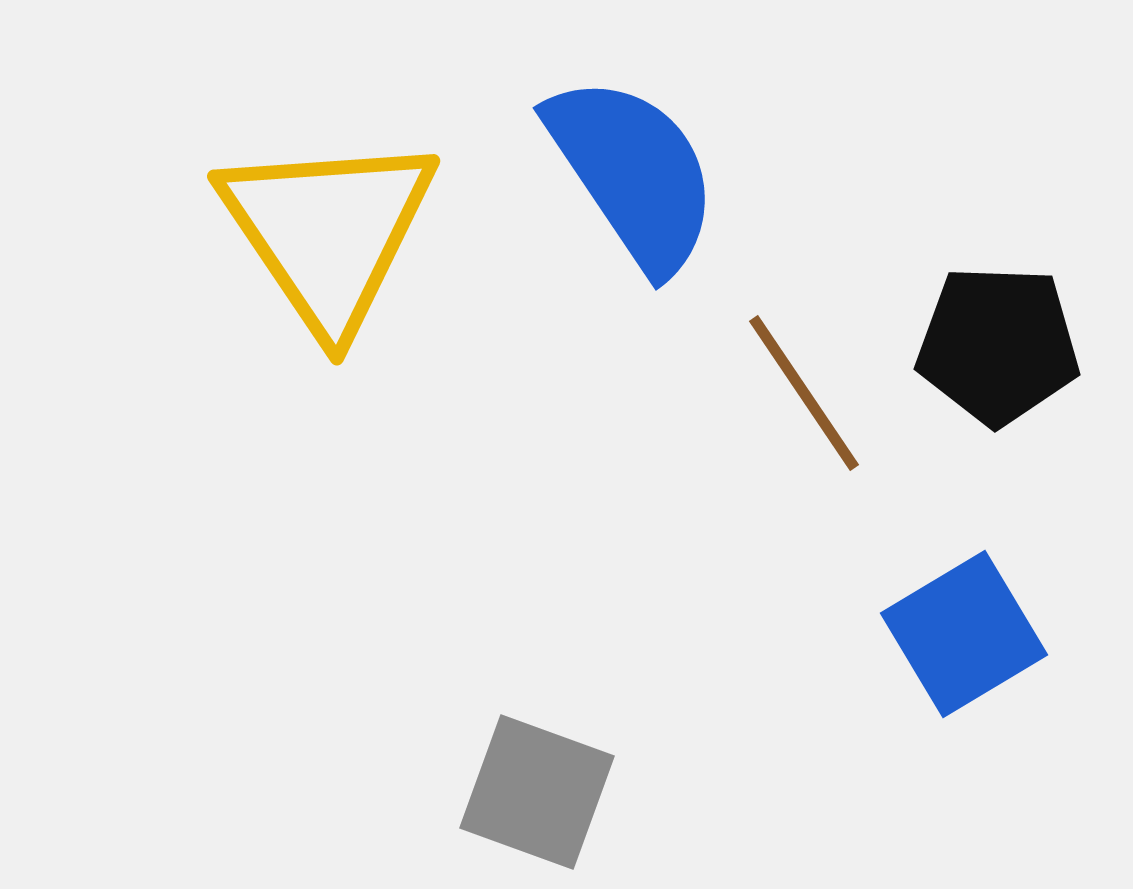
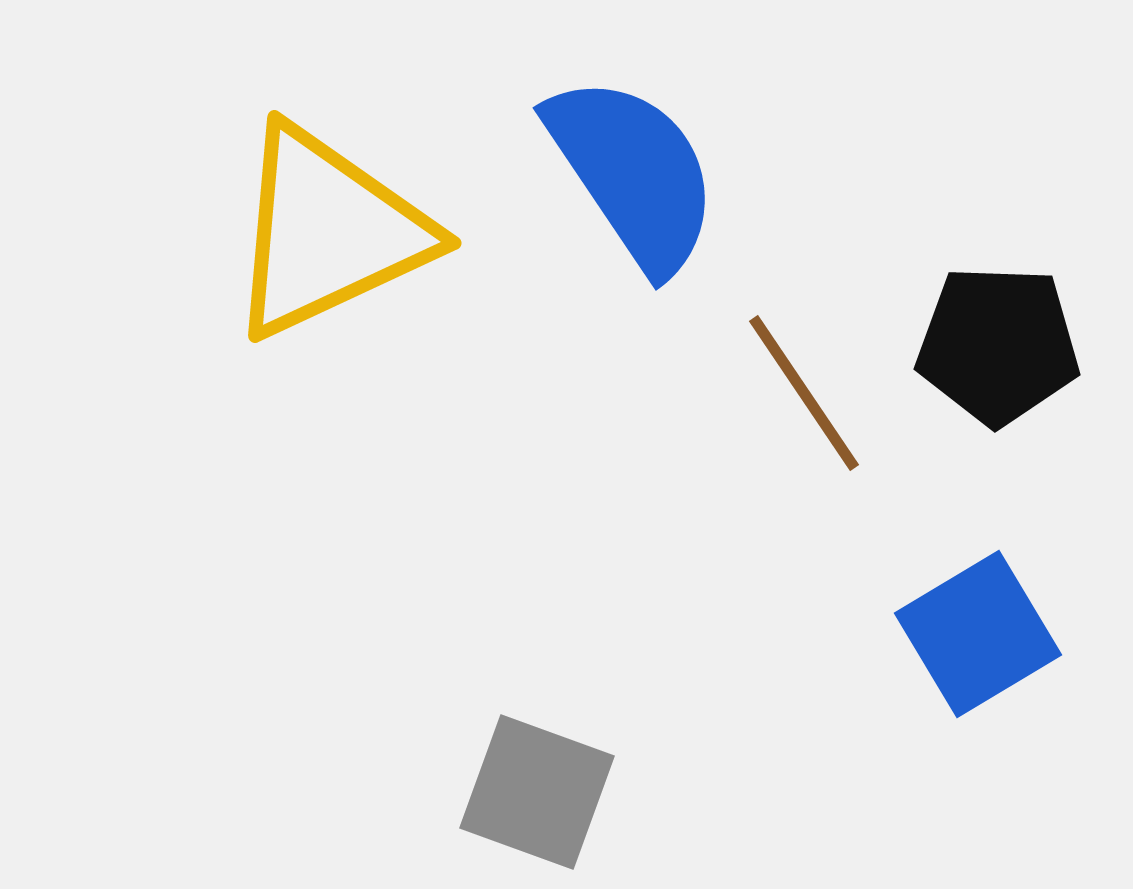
yellow triangle: rotated 39 degrees clockwise
blue square: moved 14 px right
